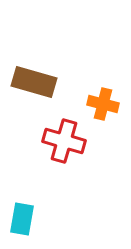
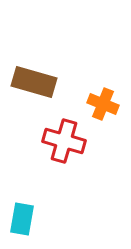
orange cross: rotated 8 degrees clockwise
